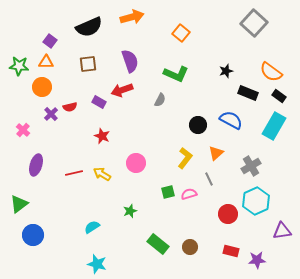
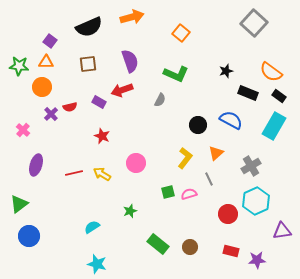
blue circle at (33, 235): moved 4 px left, 1 px down
